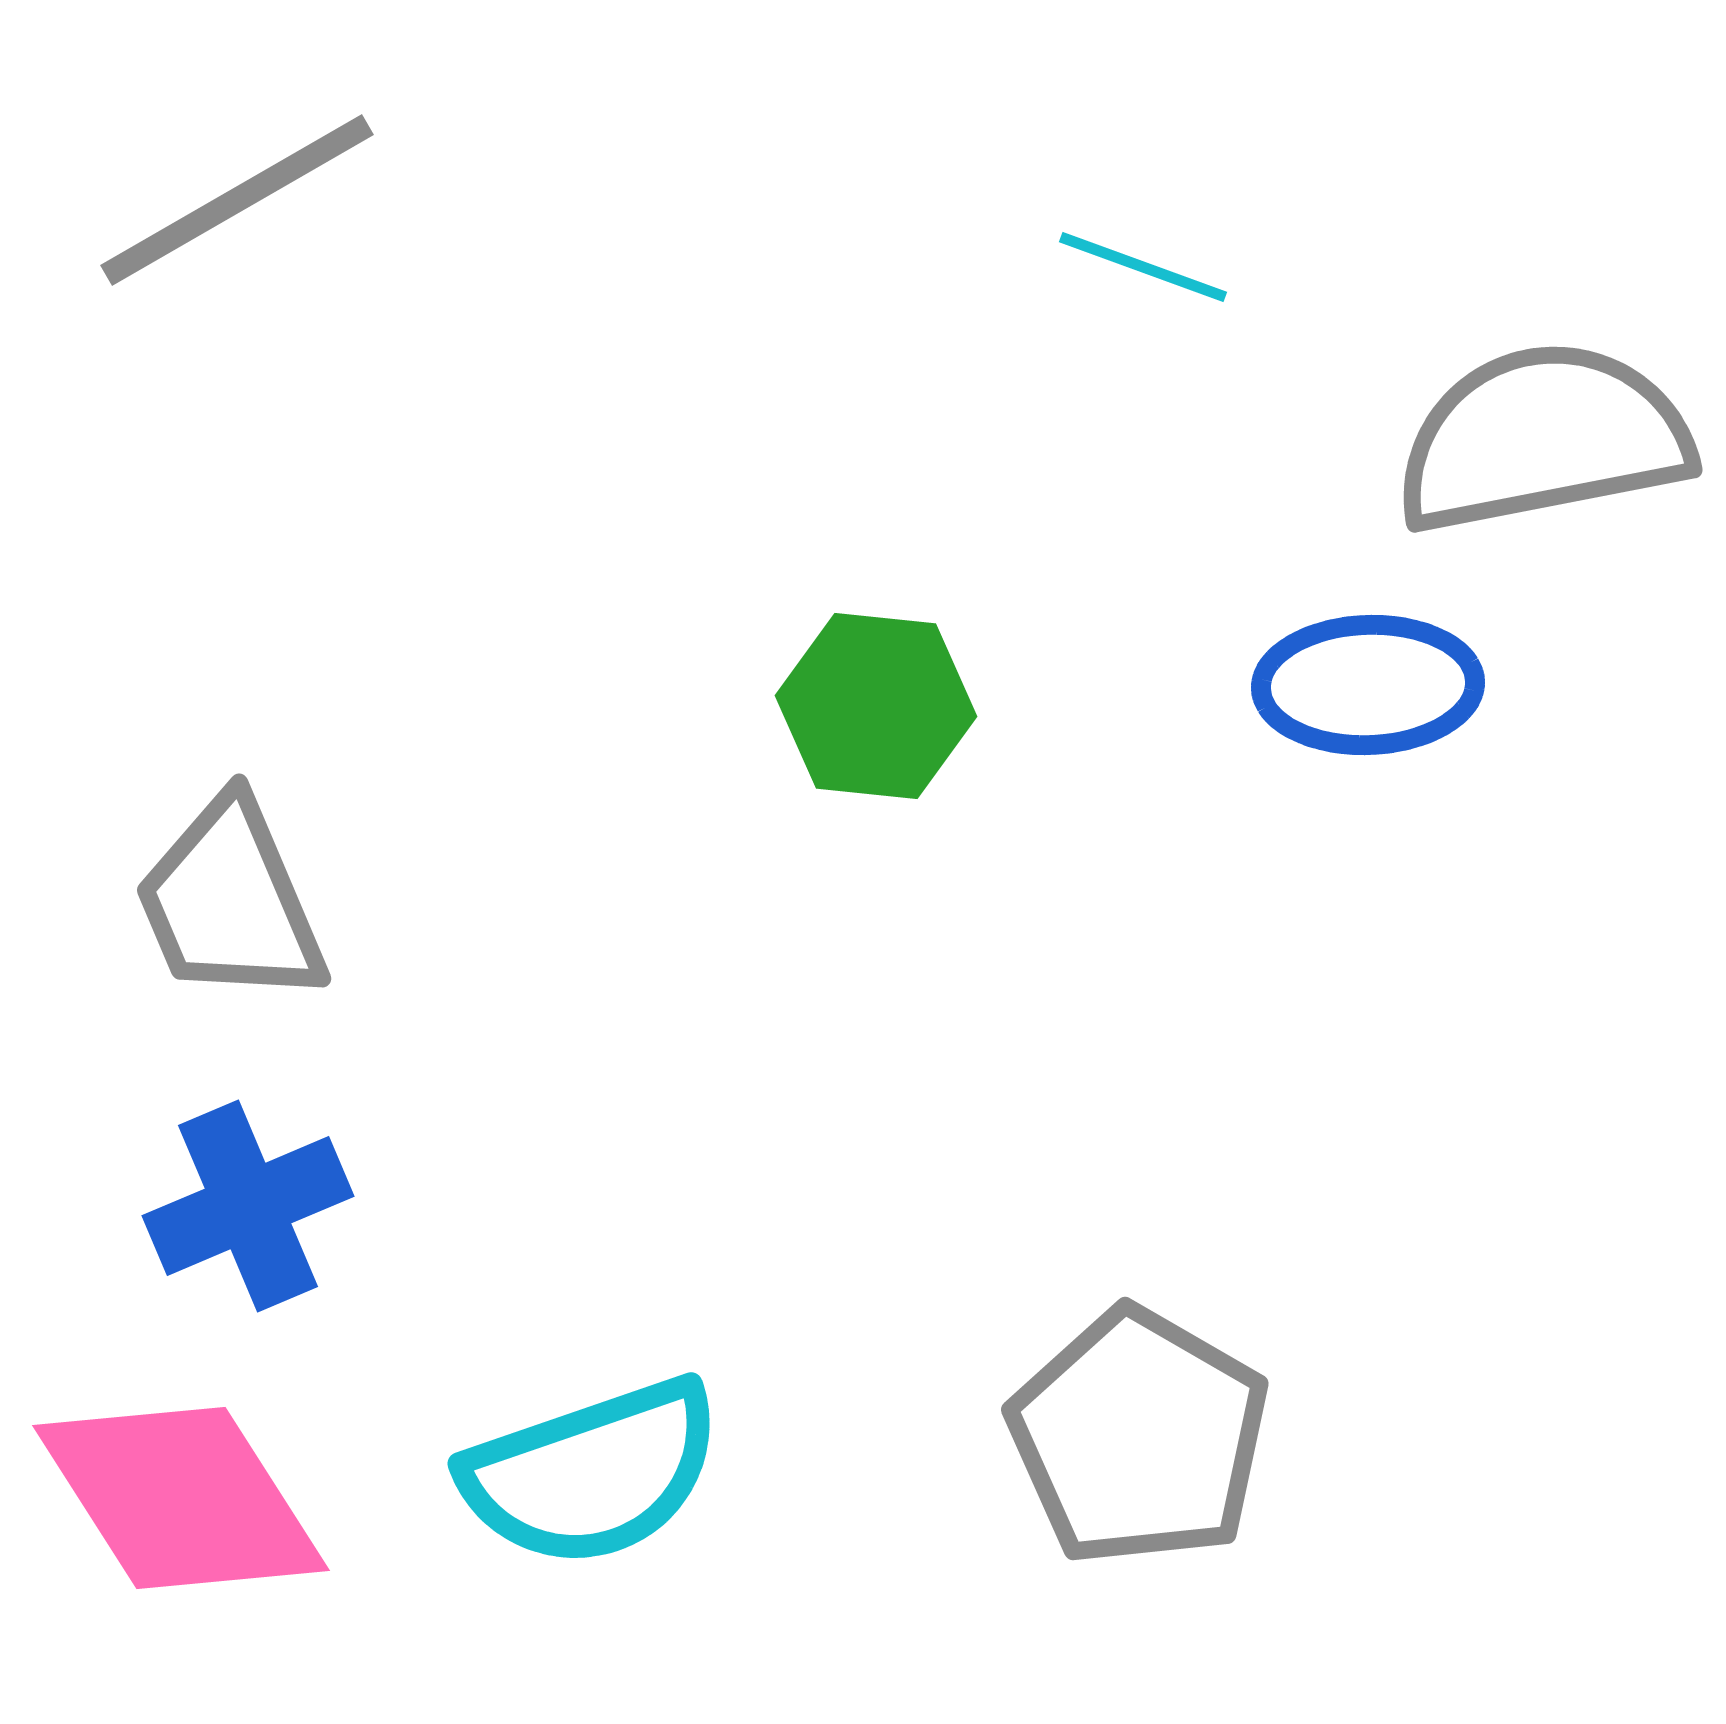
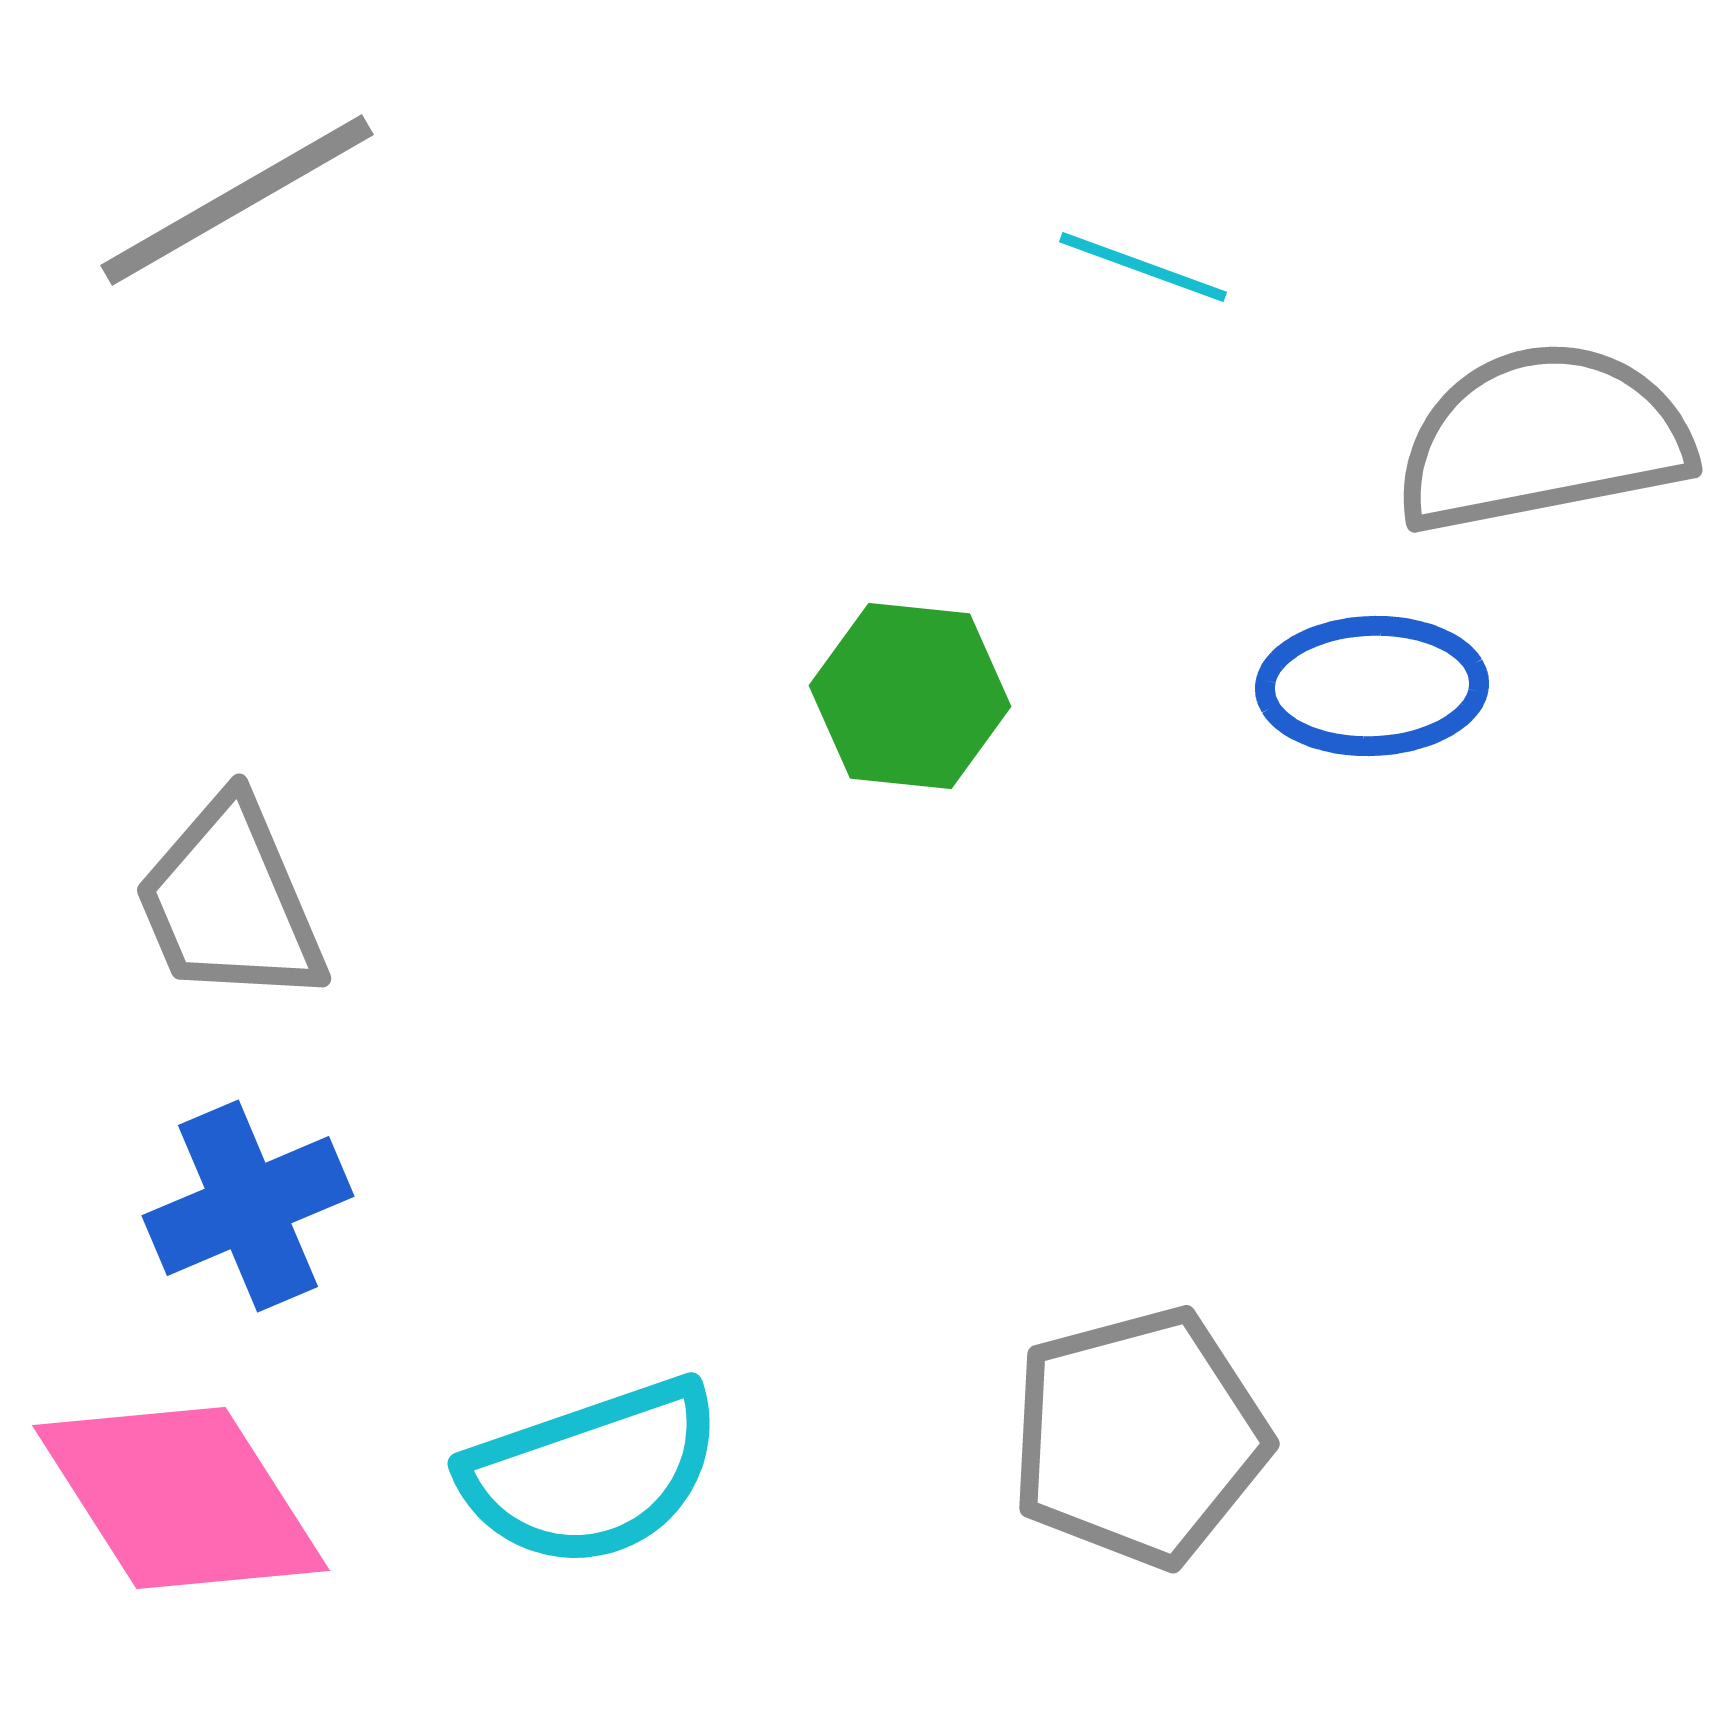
blue ellipse: moved 4 px right, 1 px down
green hexagon: moved 34 px right, 10 px up
gray pentagon: rotated 27 degrees clockwise
